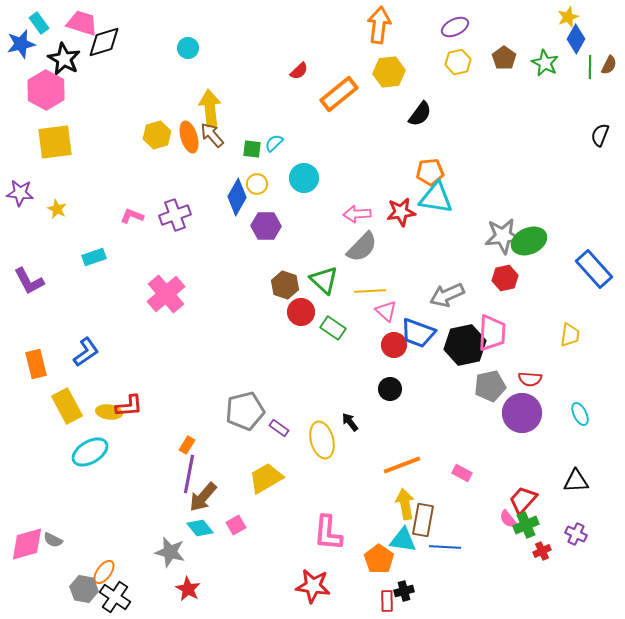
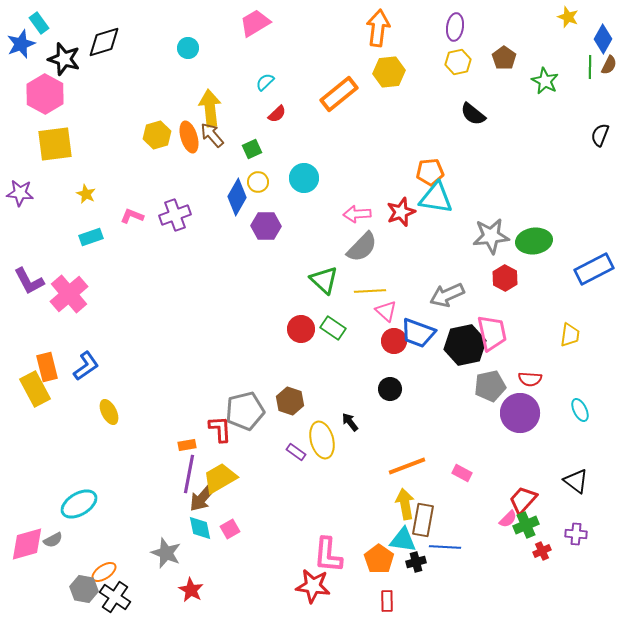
yellow star at (568, 17): rotated 30 degrees counterclockwise
pink trapezoid at (82, 23): moved 173 px right; rotated 48 degrees counterclockwise
orange arrow at (379, 25): moved 1 px left, 3 px down
purple ellipse at (455, 27): rotated 56 degrees counterclockwise
blue diamond at (576, 39): moved 27 px right
blue star at (21, 44): rotated 8 degrees counterclockwise
black star at (64, 59): rotated 12 degrees counterclockwise
green star at (545, 63): moved 18 px down
red semicircle at (299, 71): moved 22 px left, 43 px down
pink hexagon at (46, 90): moved 1 px left, 4 px down
black semicircle at (420, 114): moved 53 px right; rotated 92 degrees clockwise
yellow square at (55, 142): moved 2 px down
cyan semicircle at (274, 143): moved 9 px left, 61 px up
green square at (252, 149): rotated 30 degrees counterclockwise
yellow circle at (257, 184): moved 1 px right, 2 px up
yellow star at (57, 209): moved 29 px right, 15 px up
red star at (401, 212): rotated 12 degrees counterclockwise
gray star at (503, 236): moved 12 px left
green ellipse at (529, 241): moved 5 px right; rotated 16 degrees clockwise
cyan rectangle at (94, 257): moved 3 px left, 20 px up
blue rectangle at (594, 269): rotated 75 degrees counterclockwise
red hexagon at (505, 278): rotated 20 degrees counterclockwise
brown hexagon at (285, 285): moved 5 px right, 116 px down
pink cross at (166, 294): moved 97 px left
red circle at (301, 312): moved 17 px down
pink trapezoid at (492, 333): rotated 15 degrees counterclockwise
red circle at (394, 345): moved 4 px up
blue L-shape at (86, 352): moved 14 px down
orange rectangle at (36, 364): moved 11 px right, 3 px down
yellow rectangle at (67, 406): moved 32 px left, 17 px up
red L-shape at (129, 406): moved 91 px right, 23 px down; rotated 88 degrees counterclockwise
yellow ellipse at (109, 412): rotated 55 degrees clockwise
purple circle at (522, 413): moved 2 px left
cyan ellipse at (580, 414): moved 4 px up
purple rectangle at (279, 428): moved 17 px right, 24 px down
orange rectangle at (187, 445): rotated 48 degrees clockwise
cyan ellipse at (90, 452): moved 11 px left, 52 px down
orange line at (402, 465): moved 5 px right, 1 px down
yellow trapezoid at (266, 478): moved 46 px left
black triangle at (576, 481): rotated 40 degrees clockwise
pink semicircle at (508, 519): rotated 96 degrees counterclockwise
pink square at (236, 525): moved 6 px left, 4 px down
cyan diamond at (200, 528): rotated 28 degrees clockwise
pink L-shape at (328, 533): moved 22 px down
purple cross at (576, 534): rotated 20 degrees counterclockwise
gray semicircle at (53, 540): rotated 54 degrees counterclockwise
gray star at (170, 552): moved 4 px left, 1 px down; rotated 8 degrees clockwise
orange ellipse at (104, 572): rotated 20 degrees clockwise
red star at (188, 589): moved 3 px right, 1 px down
black cross at (404, 591): moved 12 px right, 29 px up
